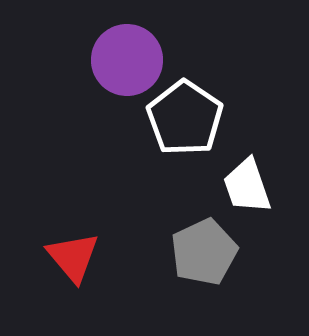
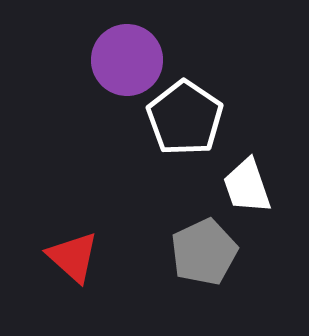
red triangle: rotated 8 degrees counterclockwise
